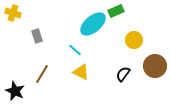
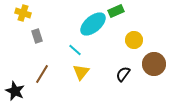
yellow cross: moved 10 px right
brown circle: moved 1 px left, 2 px up
yellow triangle: rotated 42 degrees clockwise
